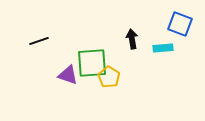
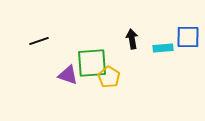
blue square: moved 8 px right, 13 px down; rotated 20 degrees counterclockwise
